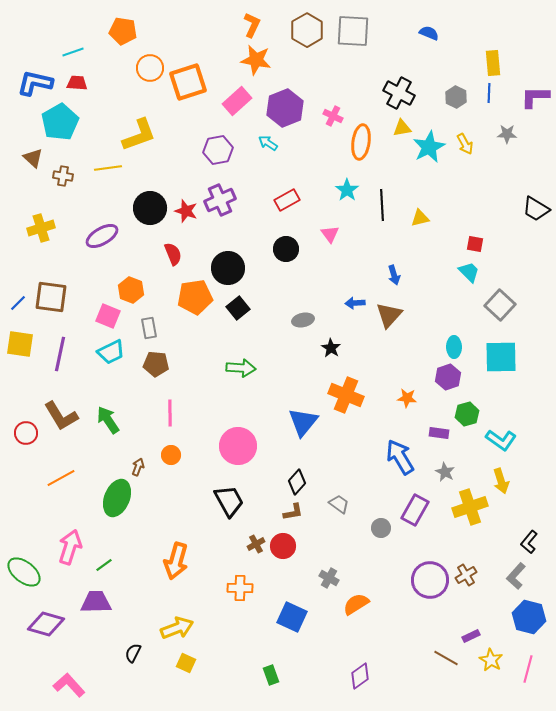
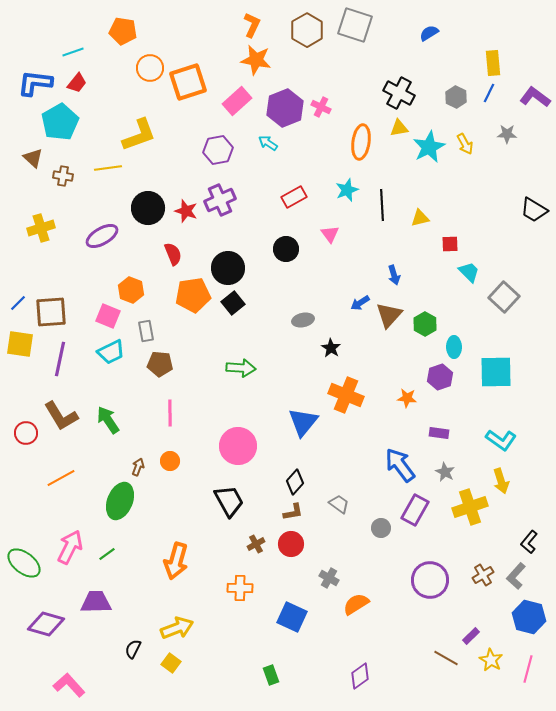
gray square at (353, 31): moved 2 px right, 6 px up; rotated 15 degrees clockwise
blue semicircle at (429, 33): rotated 54 degrees counterclockwise
blue L-shape at (35, 83): rotated 6 degrees counterclockwise
red trapezoid at (77, 83): rotated 125 degrees clockwise
blue line at (489, 93): rotated 24 degrees clockwise
purple L-shape at (535, 97): rotated 36 degrees clockwise
pink cross at (333, 116): moved 12 px left, 9 px up
yellow triangle at (402, 128): moved 3 px left
cyan star at (347, 190): rotated 15 degrees clockwise
red rectangle at (287, 200): moved 7 px right, 3 px up
black circle at (150, 208): moved 2 px left
black trapezoid at (536, 209): moved 2 px left, 1 px down
red square at (475, 244): moved 25 px left; rotated 12 degrees counterclockwise
brown square at (51, 297): moved 15 px down; rotated 12 degrees counterclockwise
orange pentagon at (195, 297): moved 2 px left, 2 px up
blue arrow at (355, 303): moved 5 px right; rotated 30 degrees counterclockwise
gray square at (500, 305): moved 4 px right, 8 px up
black square at (238, 308): moved 5 px left, 5 px up
gray rectangle at (149, 328): moved 3 px left, 3 px down
purple line at (60, 354): moved 5 px down
cyan square at (501, 357): moved 5 px left, 15 px down
brown pentagon at (156, 364): moved 4 px right
purple hexagon at (448, 377): moved 8 px left
green hexagon at (467, 414): moved 42 px left, 90 px up; rotated 15 degrees counterclockwise
orange circle at (171, 455): moved 1 px left, 6 px down
blue arrow at (400, 457): moved 8 px down; rotated 6 degrees counterclockwise
black diamond at (297, 482): moved 2 px left
green ellipse at (117, 498): moved 3 px right, 3 px down
red circle at (283, 546): moved 8 px right, 2 px up
pink arrow at (70, 547): rotated 8 degrees clockwise
green line at (104, 565): moved 3 px right, 11 px up
green ellipse at (24, 572): moved 9 px up
brown cross at (466, 575): moved 17 px right
purple rectangle at (471, 636): rotated 18 degrees counterclockwise
black semicircle at (133, 653): moved 4 px up
yellow square at (186, 663): moved 15 px left; rotated 12 degrees clockwise
